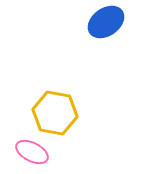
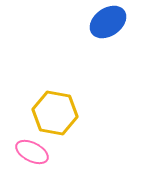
blue ellipse: moved 2 px right
